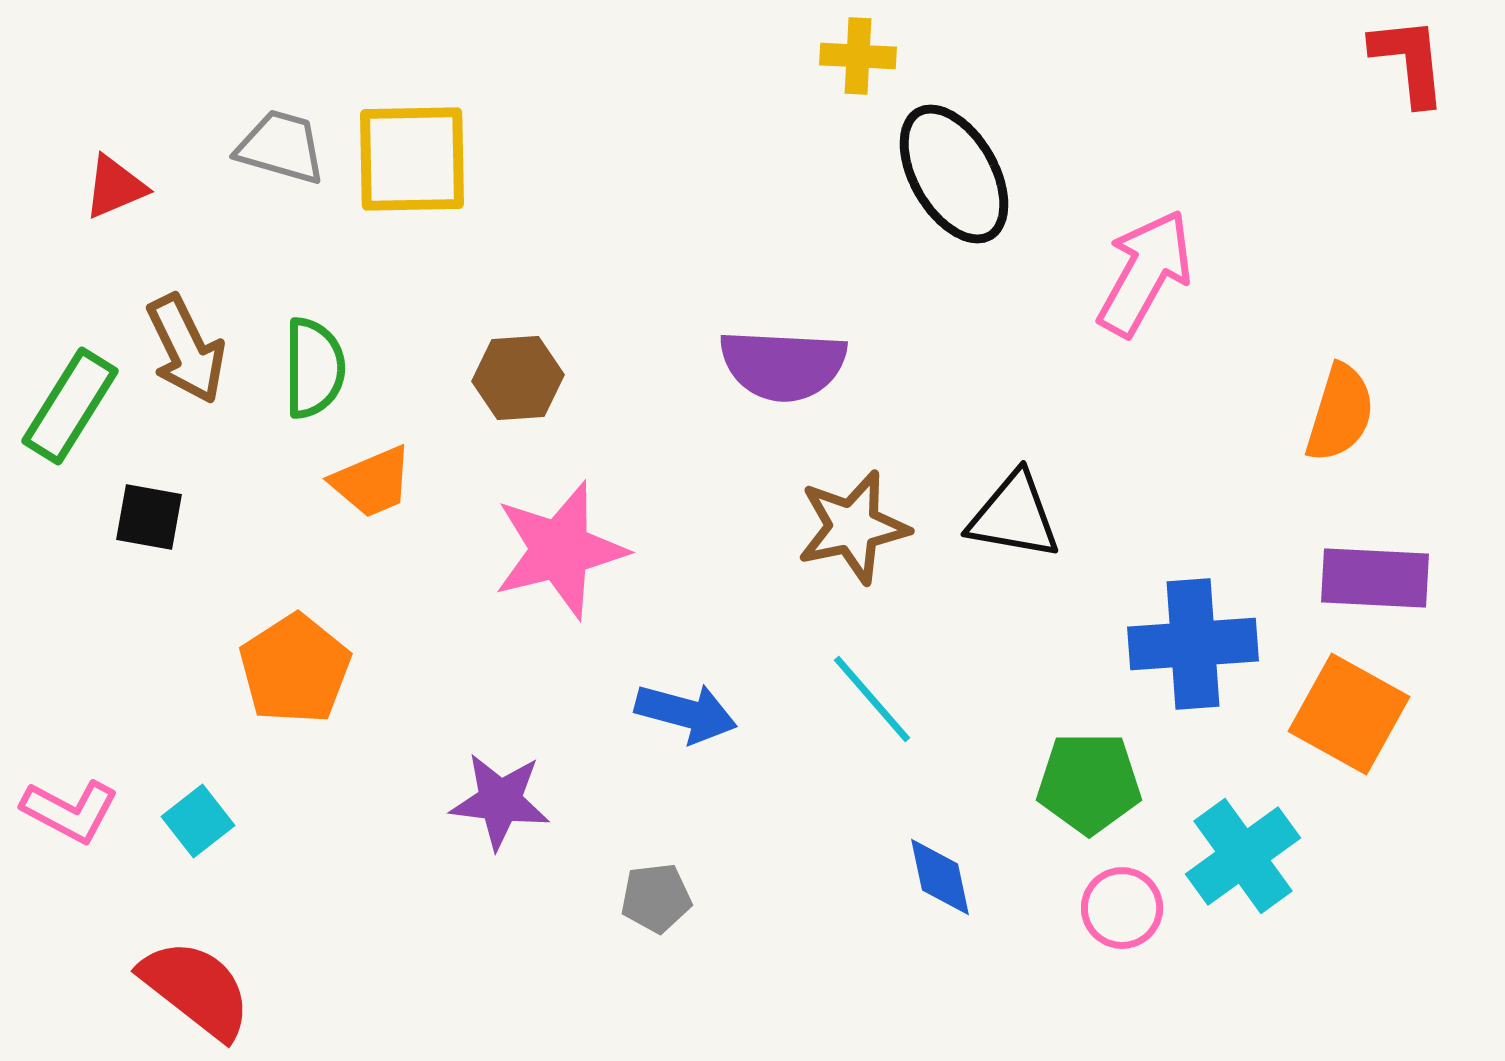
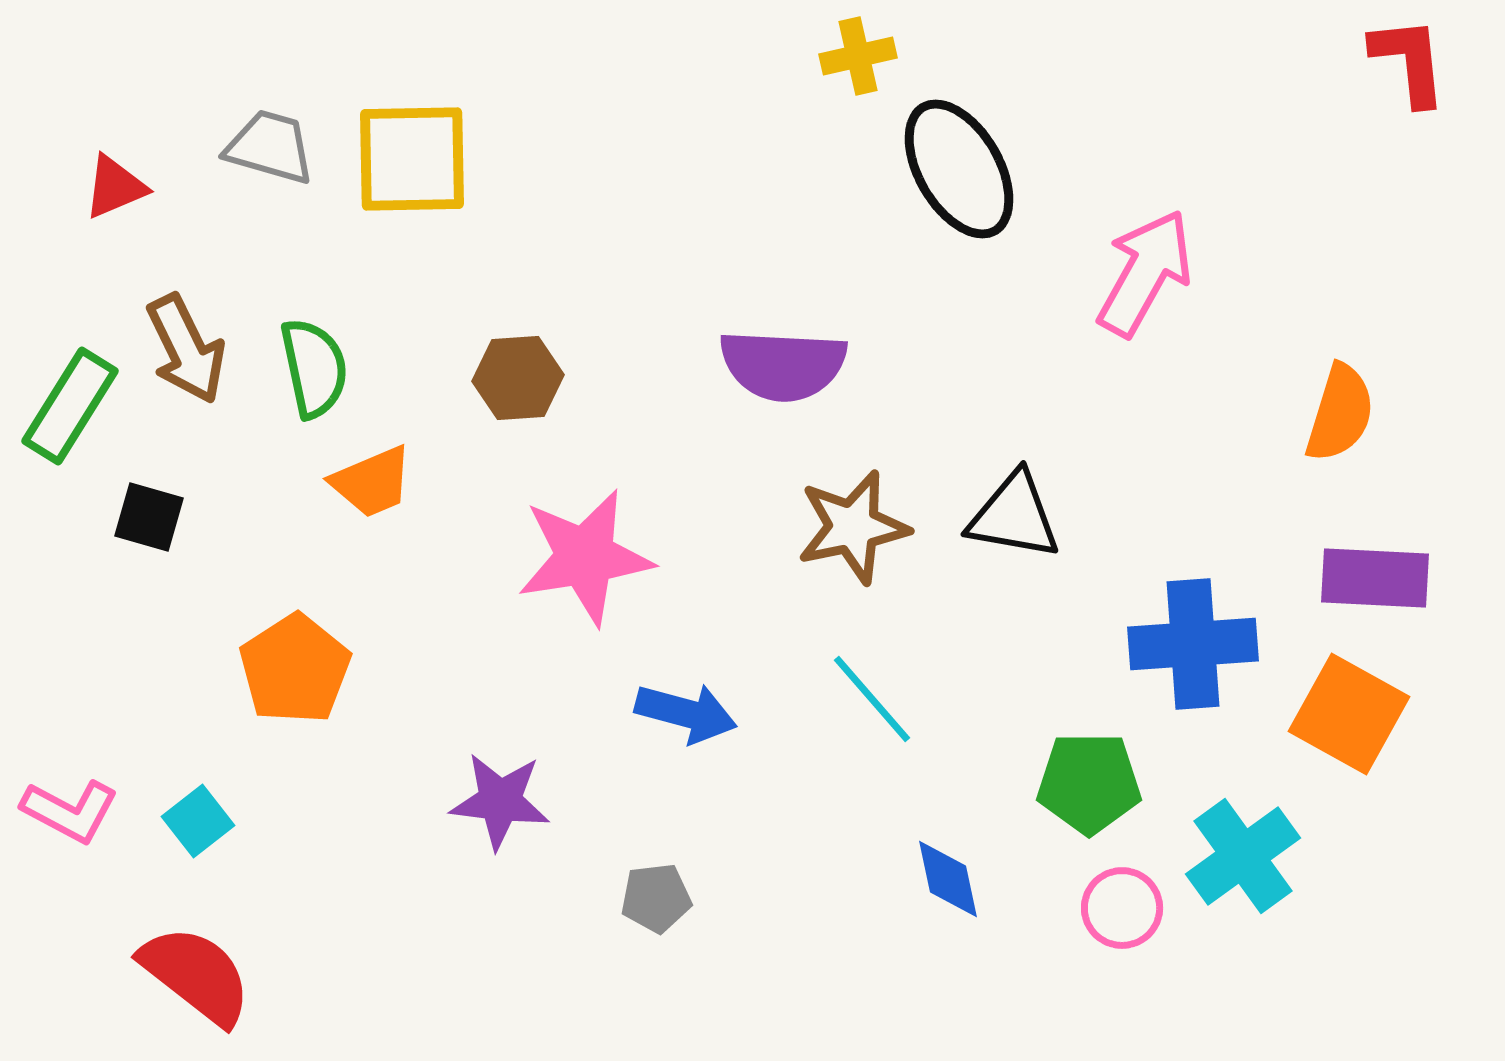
yellow cross: rotated 16 degrees counterclockwise
gray trapezoid: moved 11 px left
black ellipse: moved 5 px right, 5 px up
green semicircle: rotated 12 degrees counterclockwise
black square: rotated 6 degrees clockwise
pink star: moved 25 px right, 7 px down; rotated 5 degrees clockwise
blue diamond: moved 8 px right, 2 px down
red semicircle: moved 14 px up
